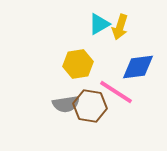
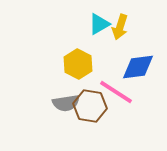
yellow hexagon: rotated 24 degrees counterclockwise
gray semicircle: moved 1 px up
